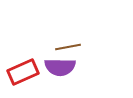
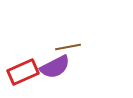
purple semicircle: moved 5 px left; rotated 28 degrees counterclockwise
